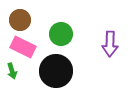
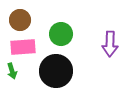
pink rectangle: rotated 30 degrees counterclockwise
